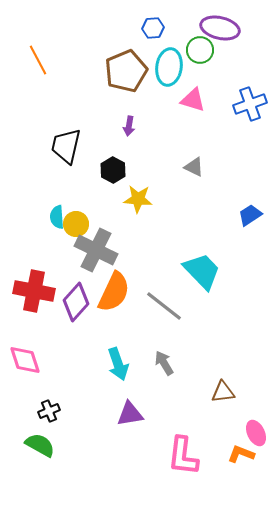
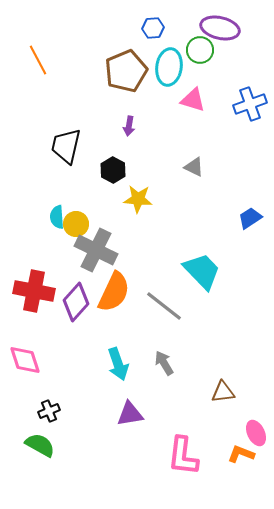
blue trapezoid: moved 3 px down
